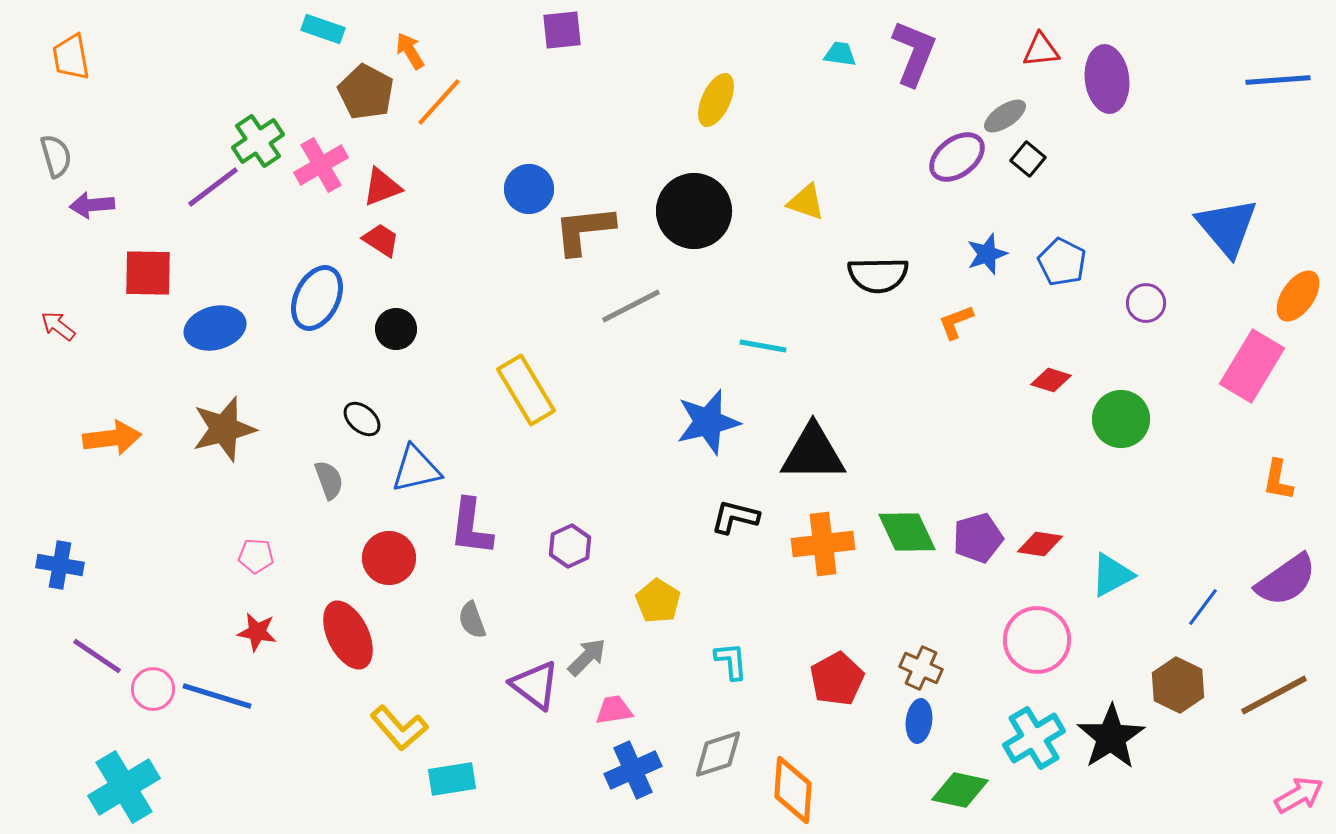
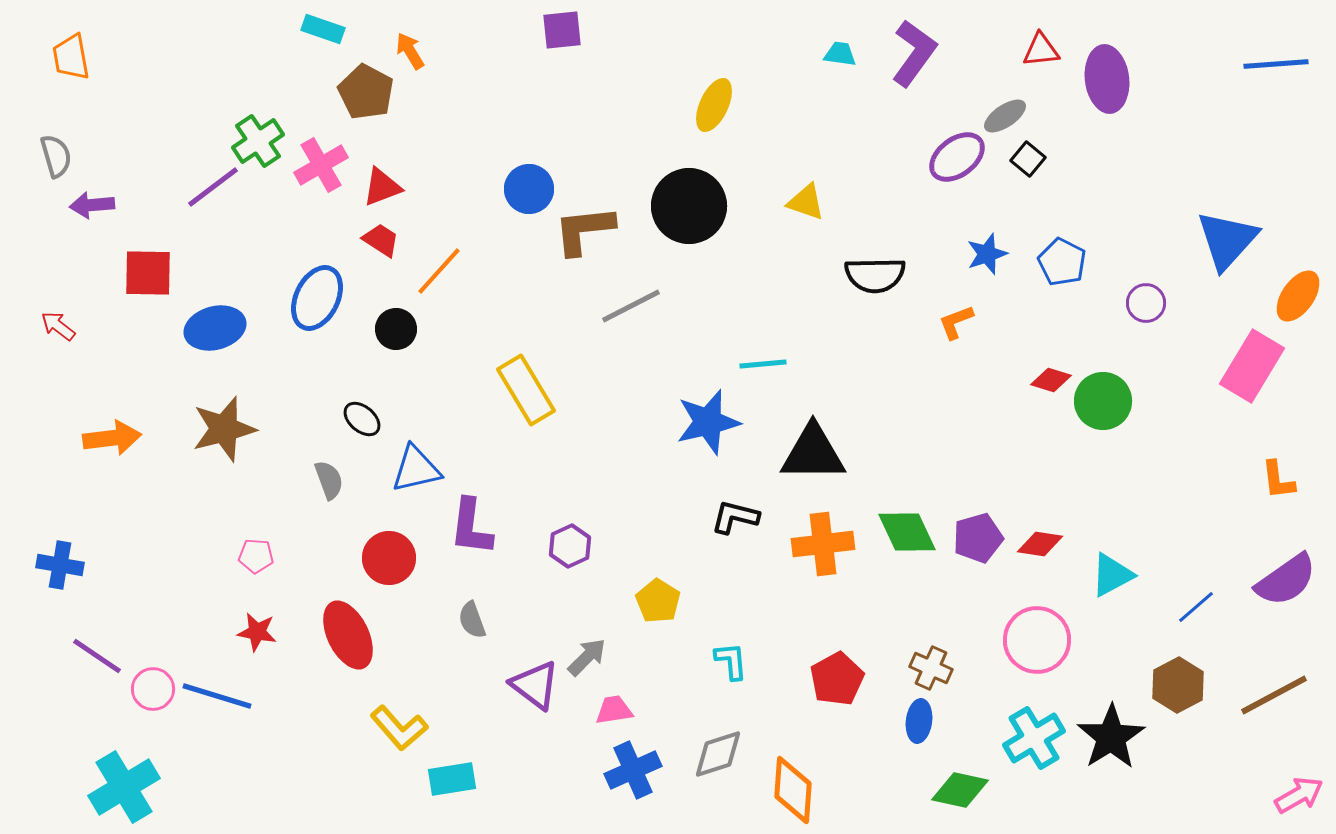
purple L-shape at (914, 53): rotated 14 degrees clockwise
blue line at (1278, 80): moved 2 px left, 16 px up
yellow ellipse at (716, 100): moved 2 px left, 5 px down
orange line at (439, 102): moved 169 px down
black circle at (694, 211): moved 5 px left, 5 px up
blue triangle at (1227, 227): moved 13 px down; rotated 22 degrees clockwise
black semicircle at (878, 275): moved 3 px left
cyan line at (763, 346): moved 18 px down; rotated 15 degrees counterclockwise
green circle at (1121, 419): moved 18 px left, 18 px up
orange L-shape at (1278, 480): rotated 18 degrees counterclockwise
blue line at (1203, 607): moved 7 px left; rotated 12 degrees clockwise
brown cross at (921, 668): moved 10 px right
brown hexagon at (1178, 685): rotated 6 degrees clockwise
